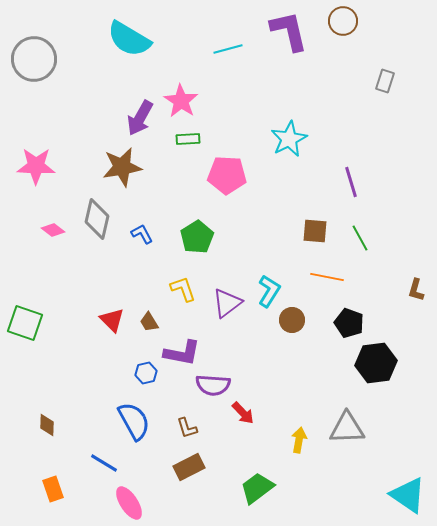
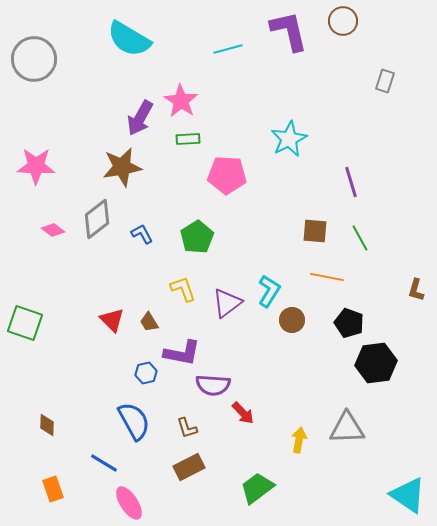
gray diamond at (97, 219): rotated 39 degrees clockwise
